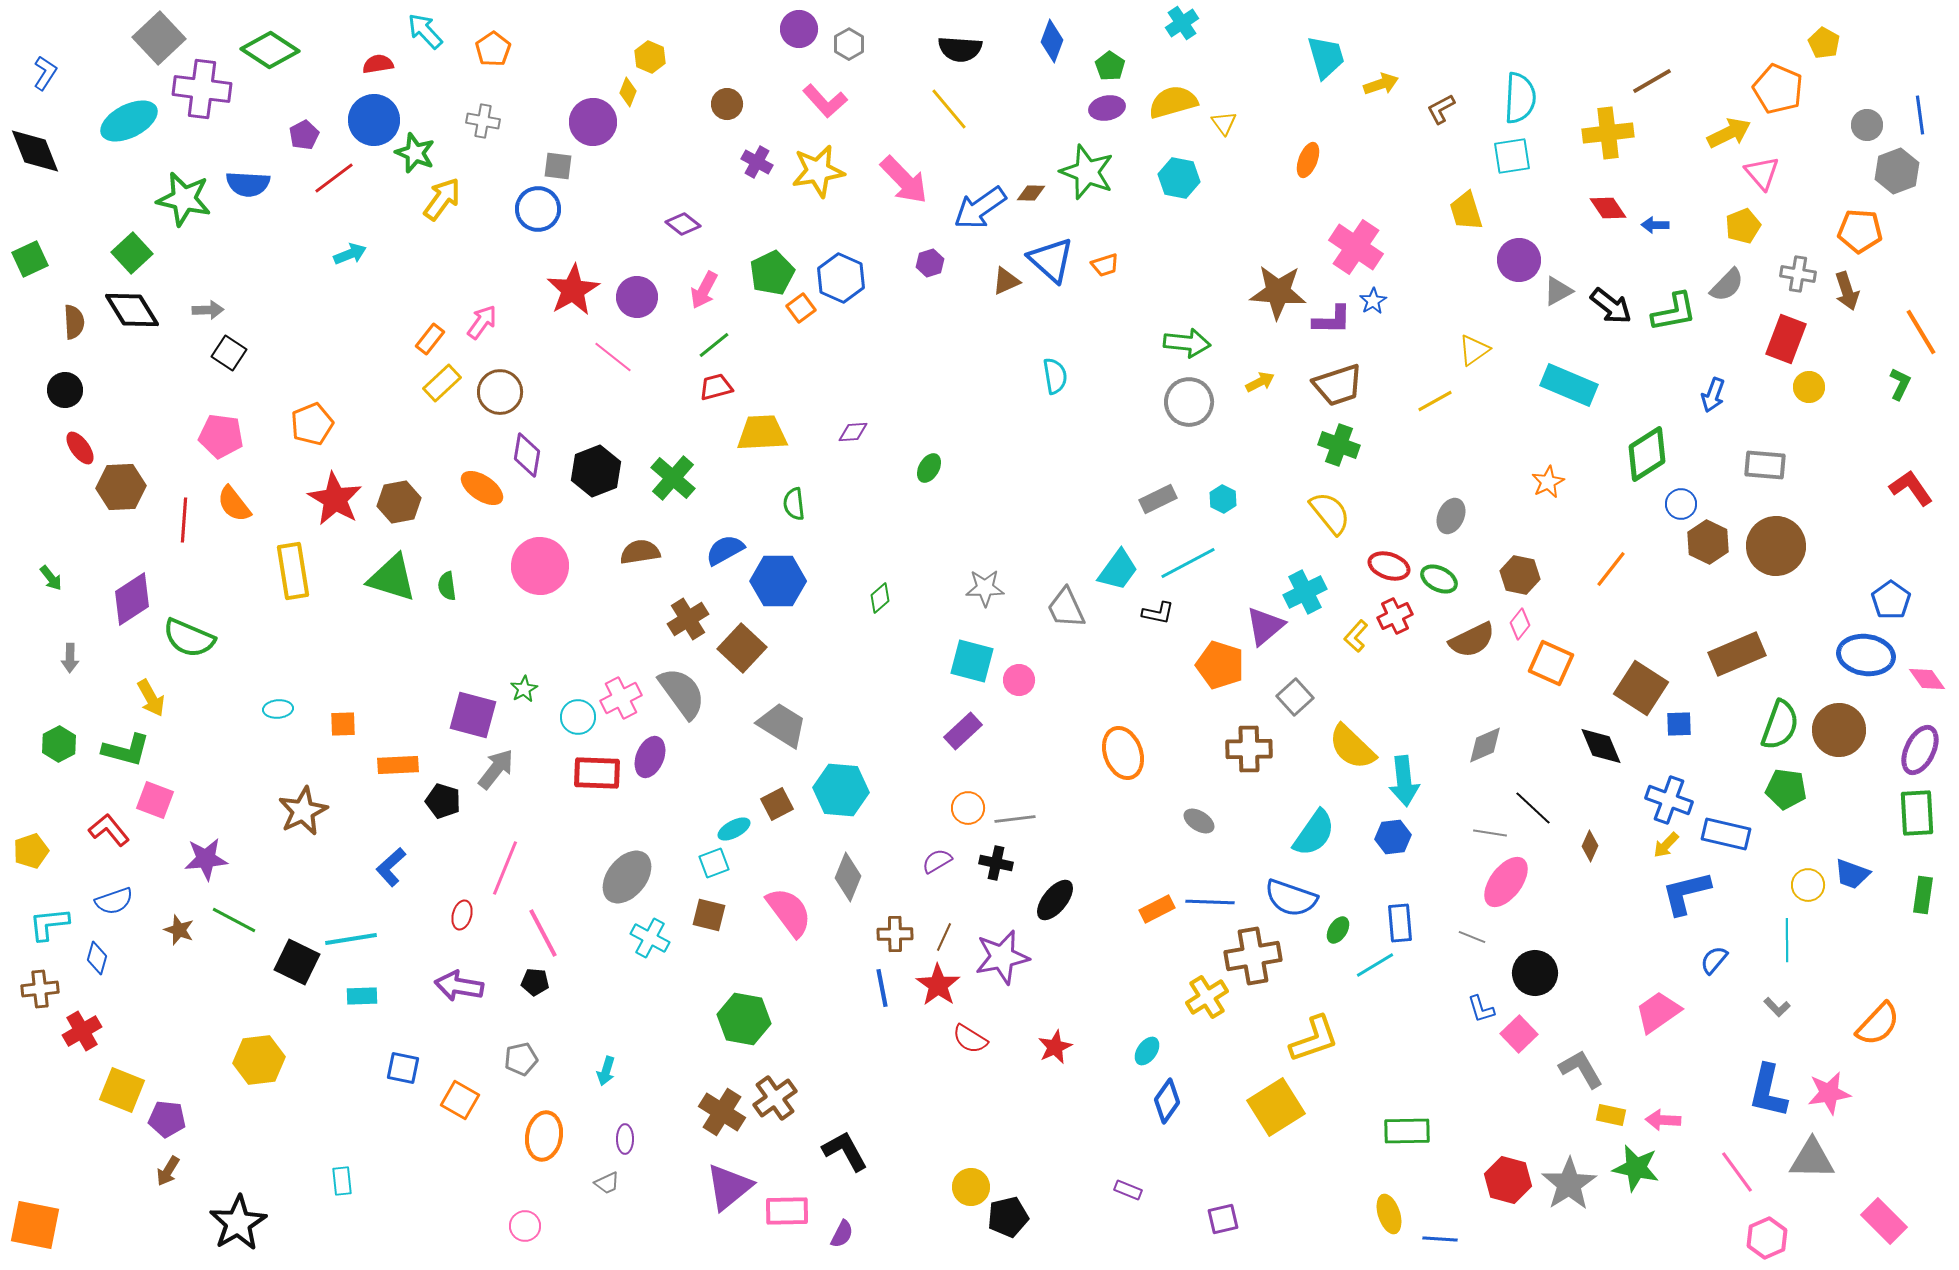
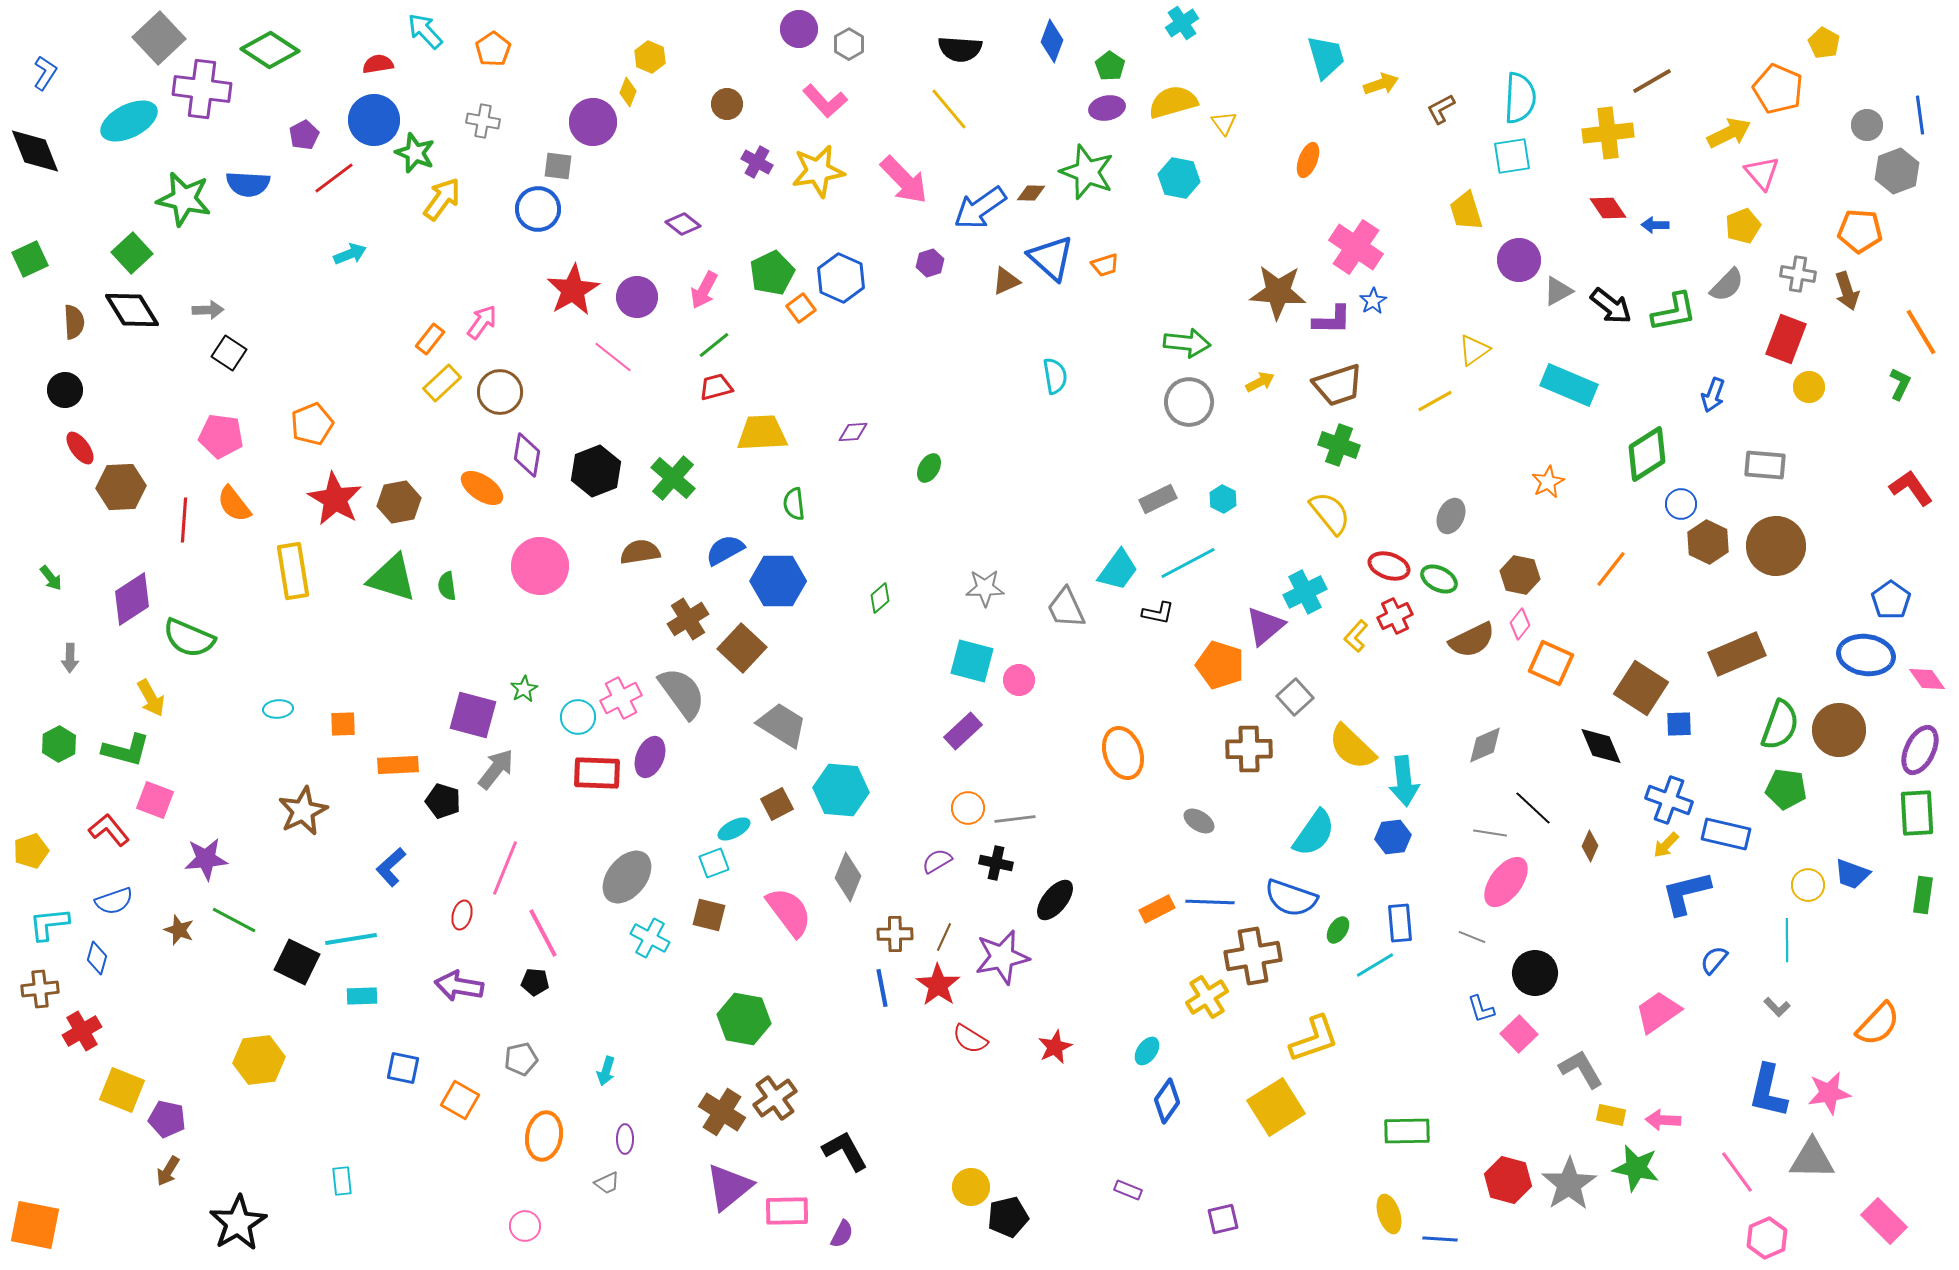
blue triangle at (1051, 260): moved 2 px up
purple pentagon at (167, 1119): rotated 6 degrees clockwise
